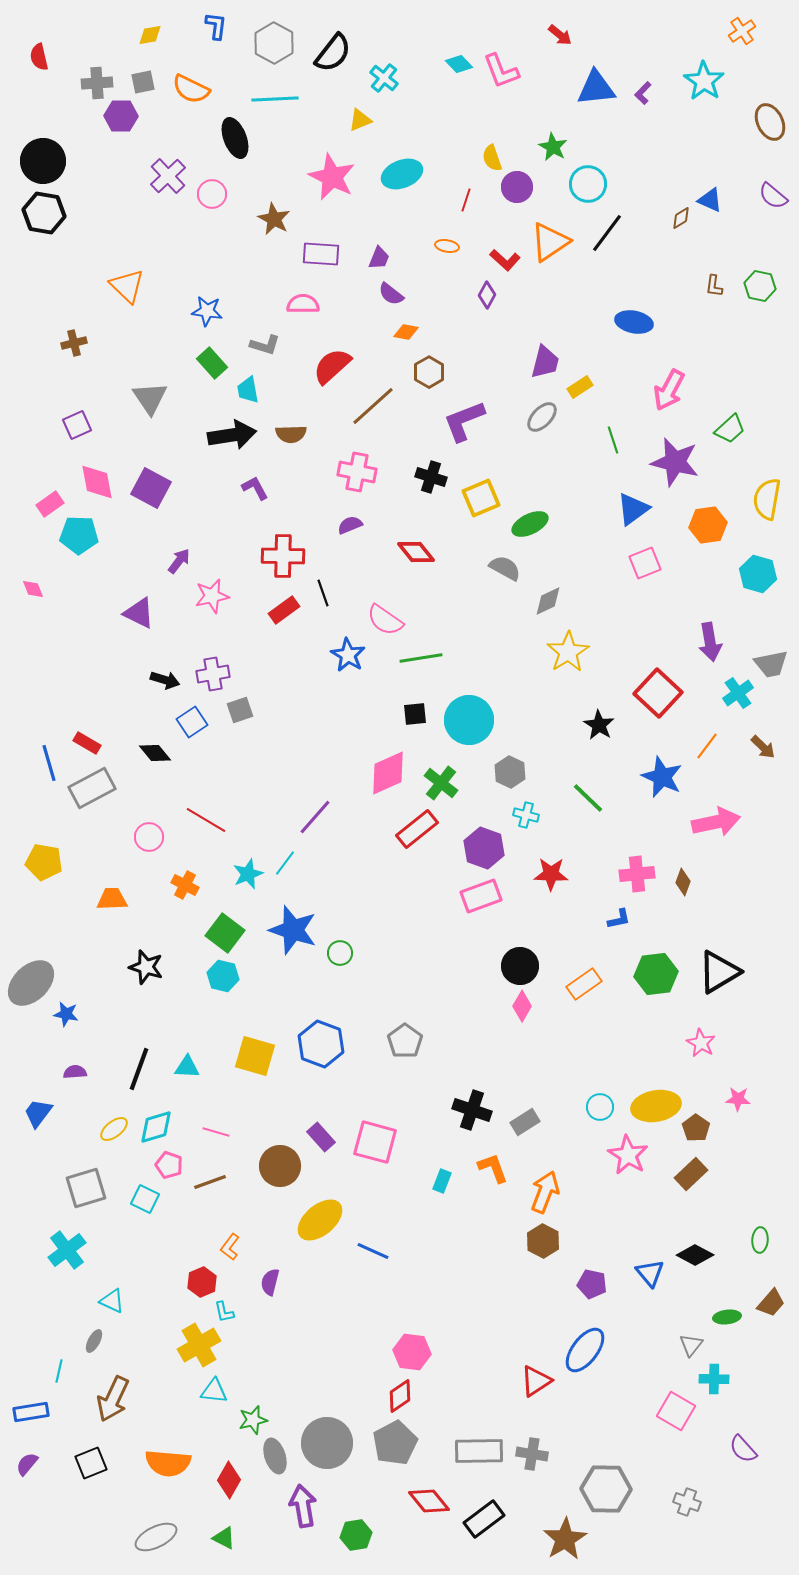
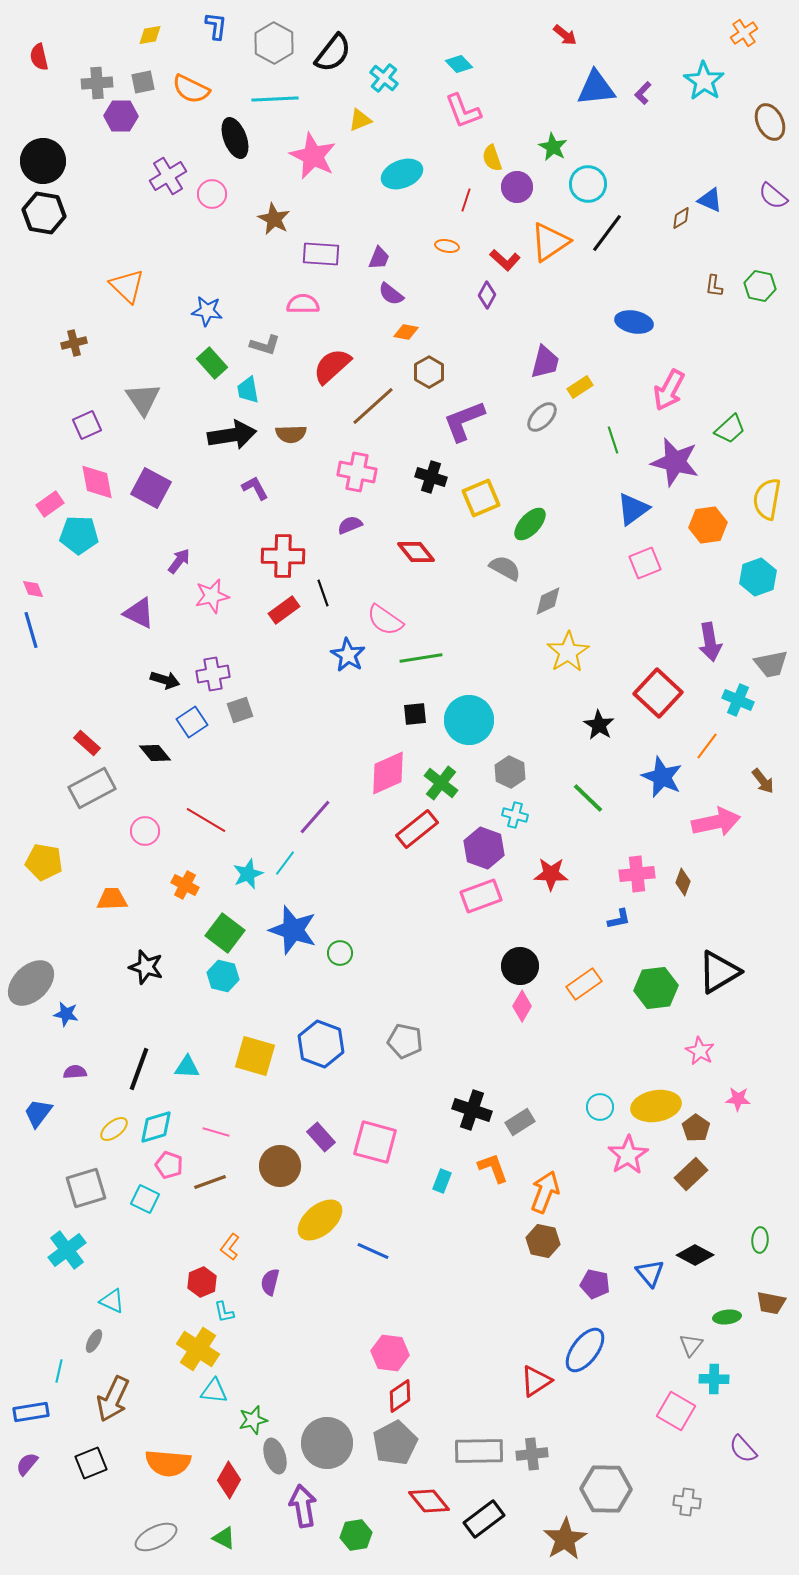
orange cross at (742, 31): moved 2 px right, 2 px down
red arrow at (560, 35): moved 5 px right
pink L-shape at (501, 71): moved 38 px left, 40 px down
purple cross at (168, 176): rotated 12 degrees clockwise
pink star at (332, 177): moved 19 px left, 21 px up
gray triangle at (150, 398): moved 7 px left, 1 px down
purple square at (77, 425): moved 10 px right
green ellipse at (530, 524): rotated 21 degrees counterclockwise
cyan hexagon at (758, 574): moved 3 px down; rotated 24 degrees clockwise
cyan cross at (738, 693): moved 7 px down; rotated 32 degrees counterclockwise
red rectangle at (87, 743): rotated 12 degrees clockwise
brown arrow at (763, 747): moved 34 px down; rotated 8 degrees clockwise
blue line at (49, 763): moved 18 px left, 133 px up
cyan cross at (526, 815): moved 11 px left
pink circle at (149, 837): moved 4 px left, 6 px up
green hexagon at (656, 974): moved 14 px down
gray pentagon at (405, 1041): rotated 24 degrees counterclockwise
pink star at (701, 1043): moved 1 px left, 8 px down
gray rectangle at (525, 1122): moved 5 px left
pink star at (628, 1155): rotated 9 degrees clockwise
brown hexagon at (543, 1241): rotated 16 degrees counterclockwise
purple pentagon at (592, 1284): moved 3 px right
brown trapezoid at (771, 1303): rotated 60 degrees clockwise
yellow cross at (199, 1345): moved 1 px left, 4 px down; rotated 27 degrees counterclockwise
pink hexagon at (412, 1352): moved 22 px left, 1 px down
gray cross at (532, 1454): rotated 16 degrees counterclockwise
gray cross at (687, 1502): rotated 12 degrees counterclockwise
